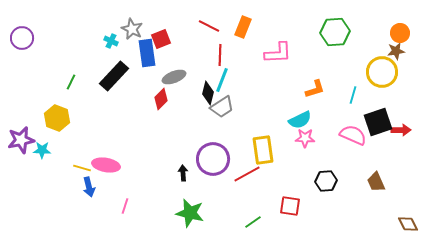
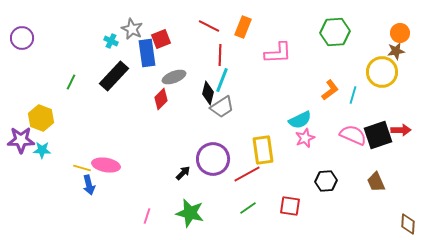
orange L-shape at (315, 89): moved 15 px right, 1 px down; rotated 20 degrees counterclockwise
yellow hexagon at (57, 118): moved 16 px left
black square at (378, 122): moved 13 px down
pink star at (305, 138): rotated 24 degrees counterclockwise
purple star at (21, 140): rotated 12 degrees clockwise
black arrow at (183, 173): rotated 49 degrees clockwise
blue arrow at (89, 187): moved 2 px up
pink line at (125, 206): moved 22 px right, 10 px down
green line at (253, 222): moved 5 px left, 14 px up
brown diamond at (408, 224): rotated 30 degrees clockwise
